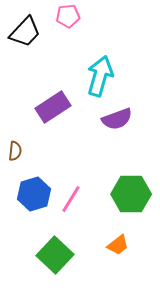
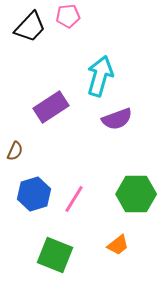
black trapezoid: moved 5 px right, 5 px up
purple rectangle: moved 2 px left
brown semicircle: rotated 18 degrees clockwise
green hexagon: moved 5 px right
pink line: moved 3 px right
green square: rotated 21 degrees counterclockwise
